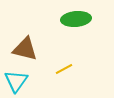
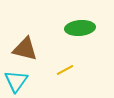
green ellipse: moved 4 px right, 9 px down
yellow line: moved 1 px right, 1 px down
